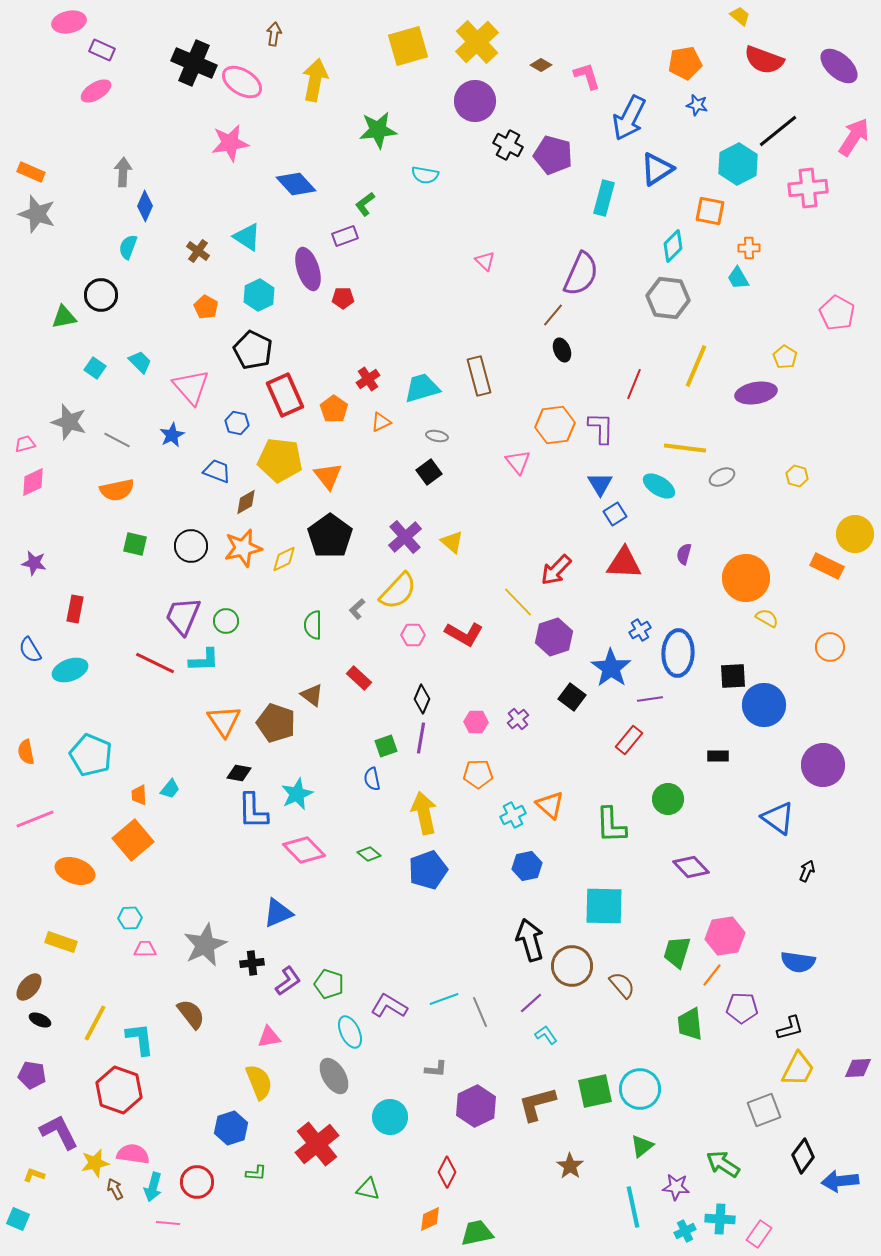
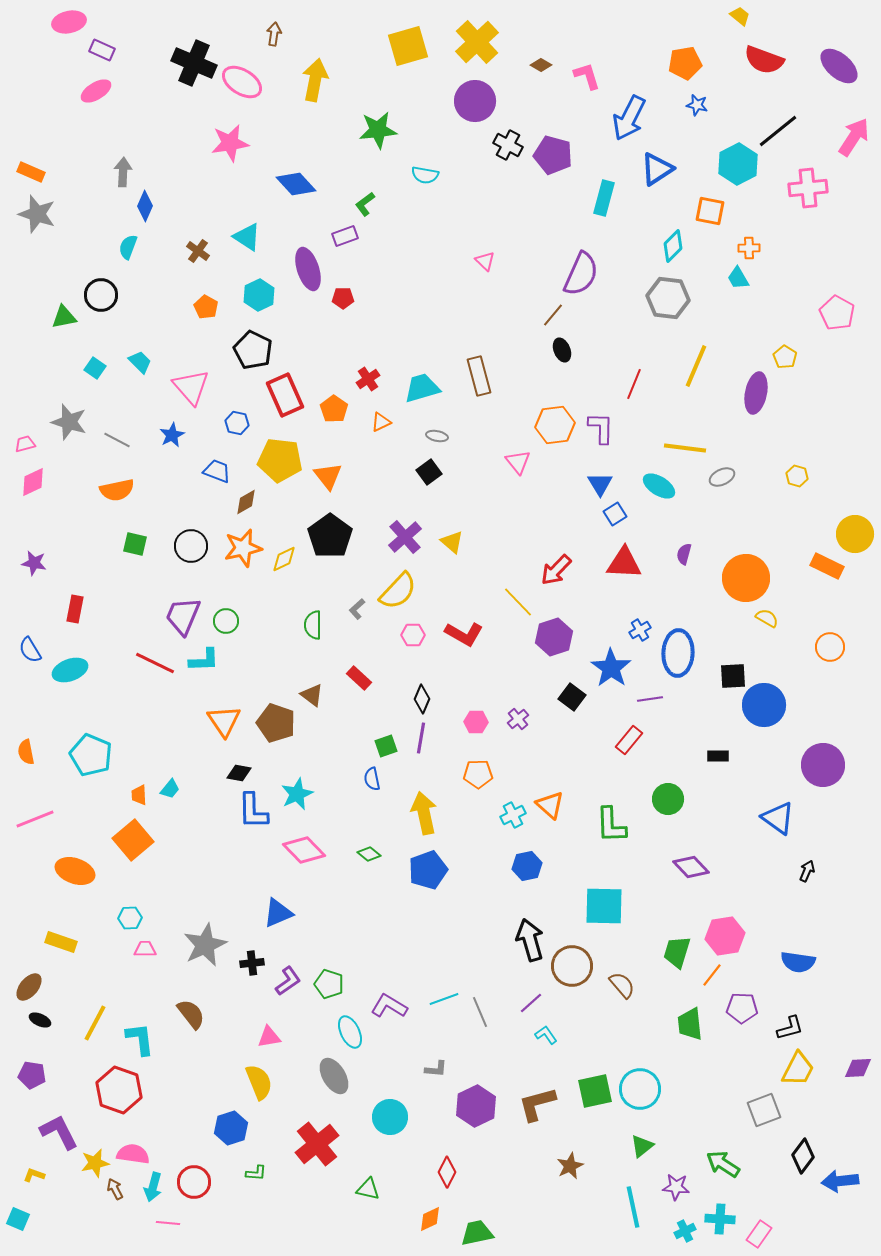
purple ellipse at (756, 393): rotated 69 degrees counterclockwise
brown star at (570, 1166): rotated 12 degrees clockwise
red circle at (197, 1182): moved 3 px left
